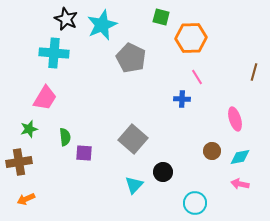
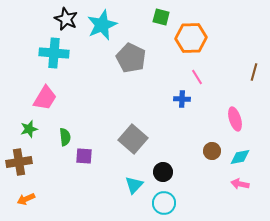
purple square: moved 3 px down
cyan circle: moved 31 px left
